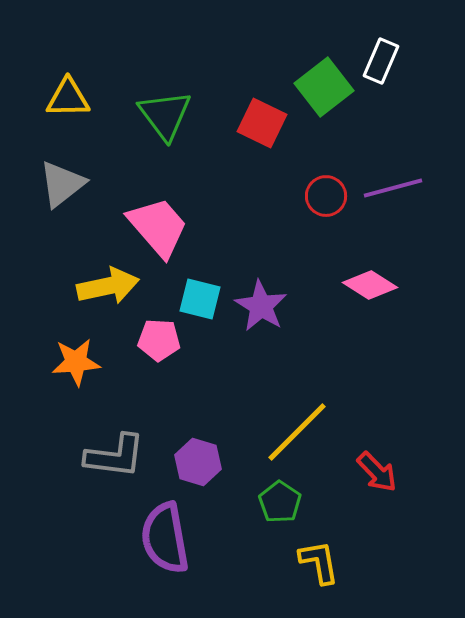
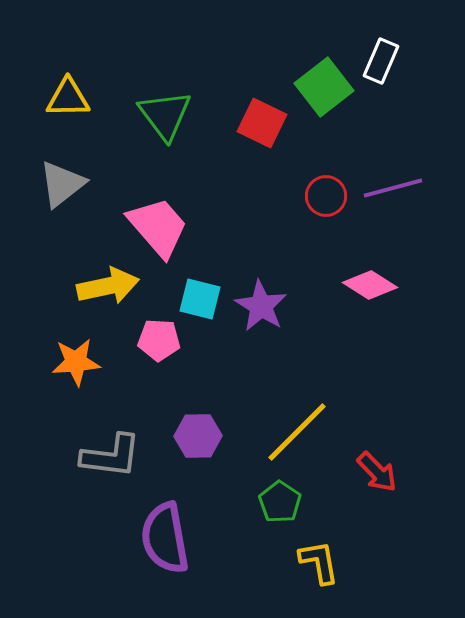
gray L-shape: moved 4 px left
purple hexagon: moved 26 px up; rotated 18 degrees counterclockwise
